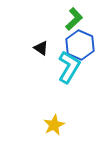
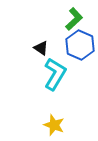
cyan L-shape: moved 14 px left, 7 px down
yellow star: rotated 25 degrees counterclockwise
